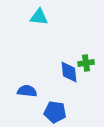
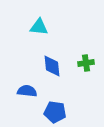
cyan triangle: moved 10 px down
blue diamond: moved 17 px left, 6 px up
